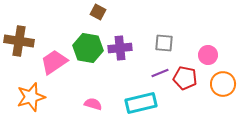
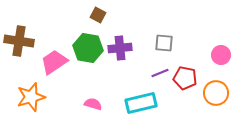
brown square: moved 3 px down
pink circle: moved 13 px right
orange circle: moved 7 px left, 9 px down
